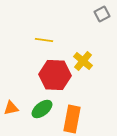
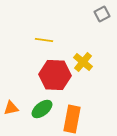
yellow cross: moved 1 px down
